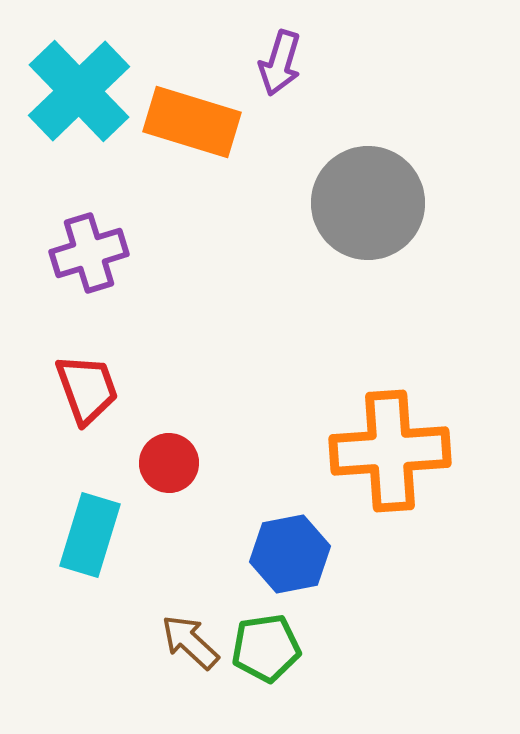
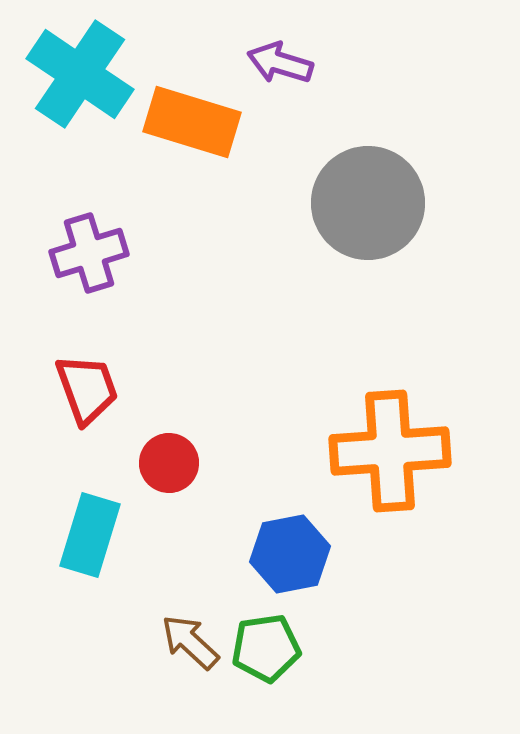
purple arrow: rotated 90 degrees clockwise
cyan cross: moved 1 px right, 17 px up; rotated 12 degrees counterclockwise
